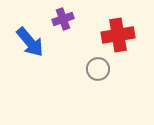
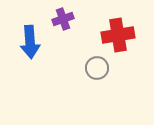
blue arrow: rotated 36 degrees clockwise
gray circle: moved 1 px left, 1 px up
